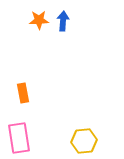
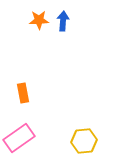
pink rectangle: rotated 64 degrees clockwise
